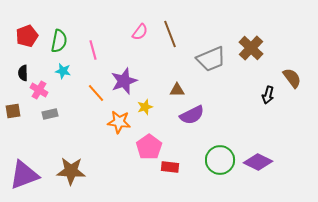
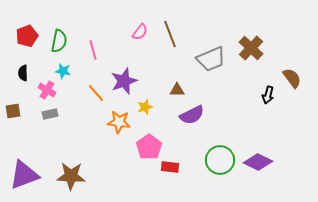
pink cross: moved 8 px right
brown star: moved 5 px down
